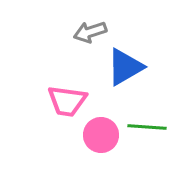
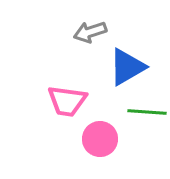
blue triangle: moved 2 px right
green line: moved 15 px up
pink circle: moved 1 px left, 4 px down
